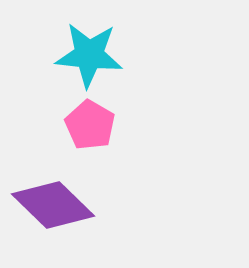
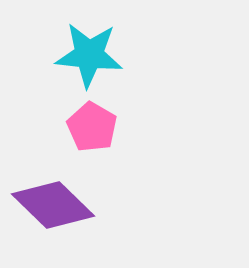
pink pentagon: moved 2 px right, 2 px down
